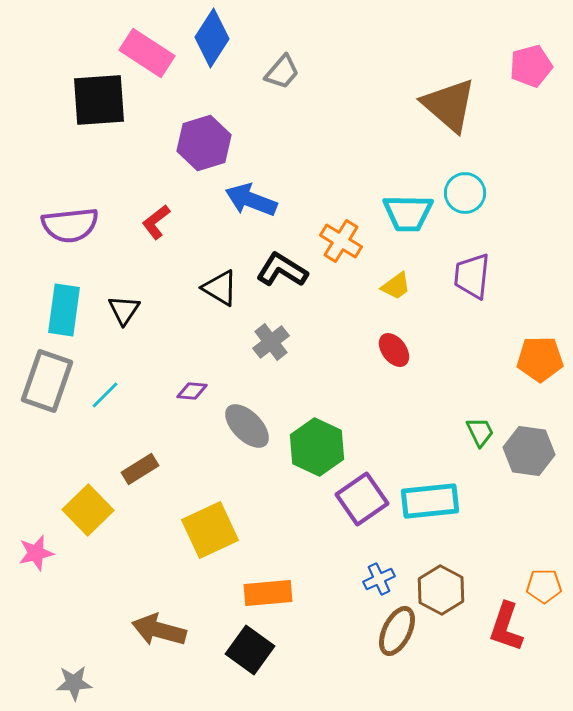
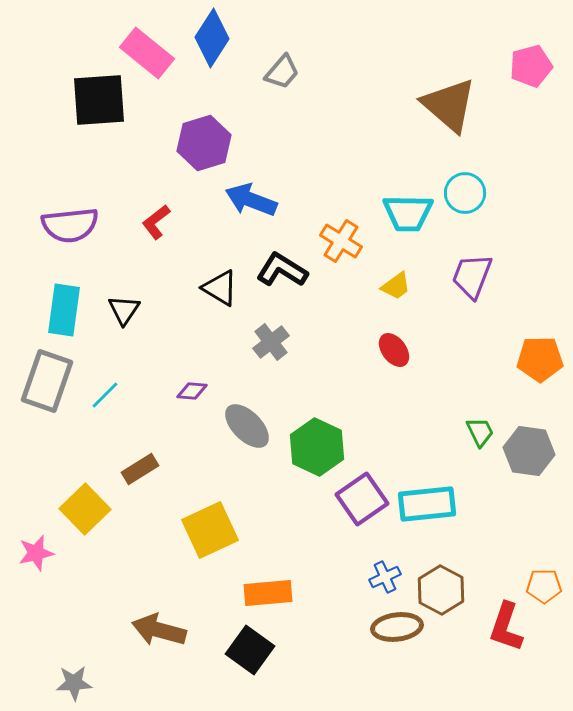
pink rectangle at (147, 53): rotated 6 degrees clockwise
purple trapezoid at (472, 276): rotated 15 degrees clockwise
cyan rectangle at (430, 501): moved 3 px left, 3 px down
yellow square at (88, 510): moved 3 px left, 1 px up
blue cross at (379, 579): moved 6 px right, 2 px up
brown ellipse at (397, 631): moved 4 px up; rotated 57 degrees clockwise
